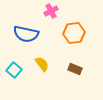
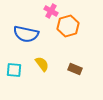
pink cross: rotated 32 degrees counterclockwise
orange hexagon: moved 6 px left, 7 px up; rotated 10 degrees counterclockwise
cyan square: rotated 35 degrees counterclockwise
